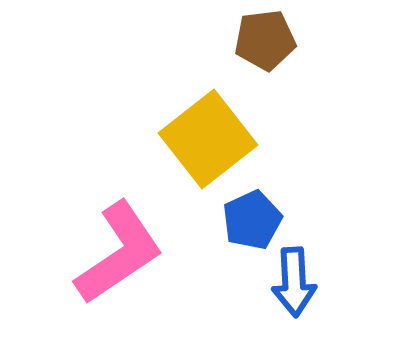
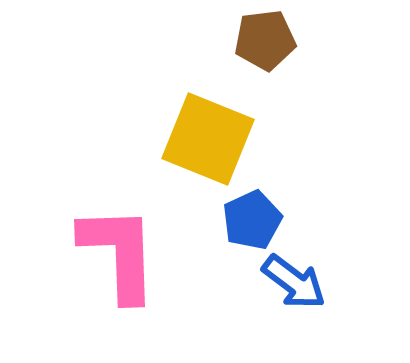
yellow square: rotated 30 degrees counterclockwise
pink L-shape: rotated 58 degrees counterclockwise
blue arrow: rotated 50 degrees counterclockwise
